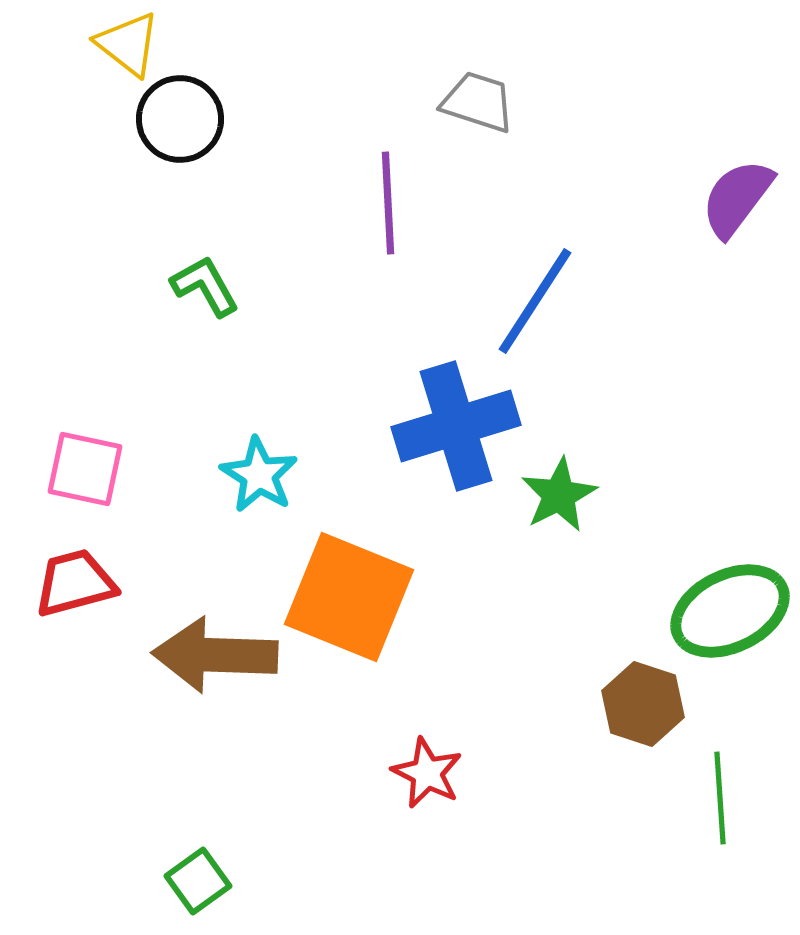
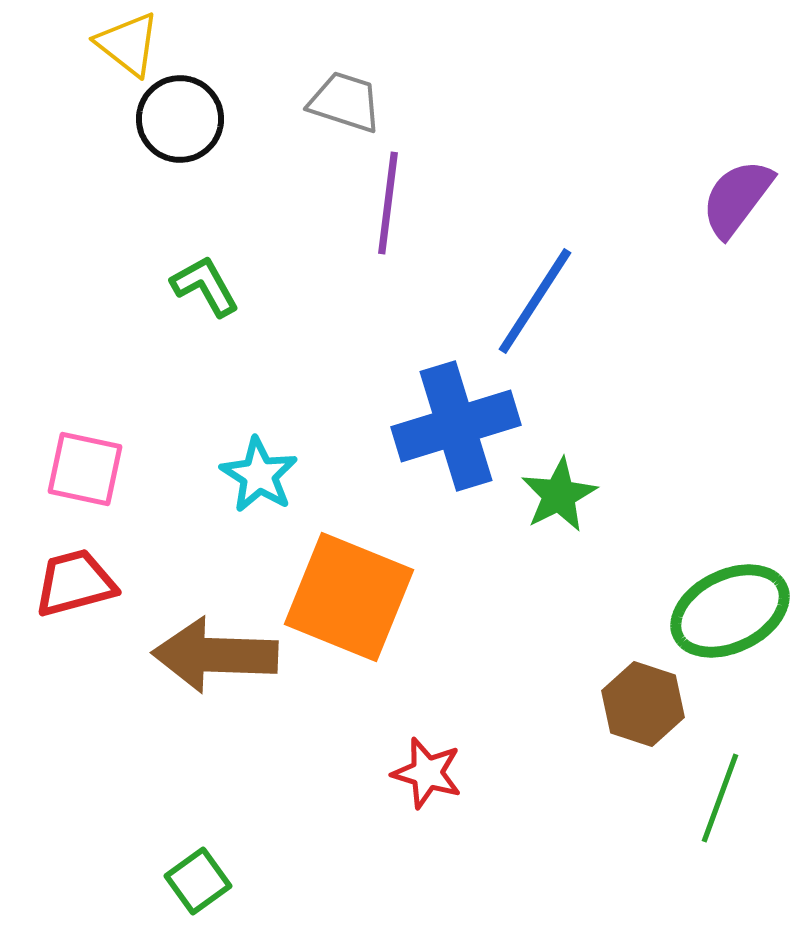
gray trapezoid: moved 133 px left
purple line: rotated 10 degrees clockwise
red star: rotated 10 degrees counterclockwise
green line: rotated 24 degrees clockwise
